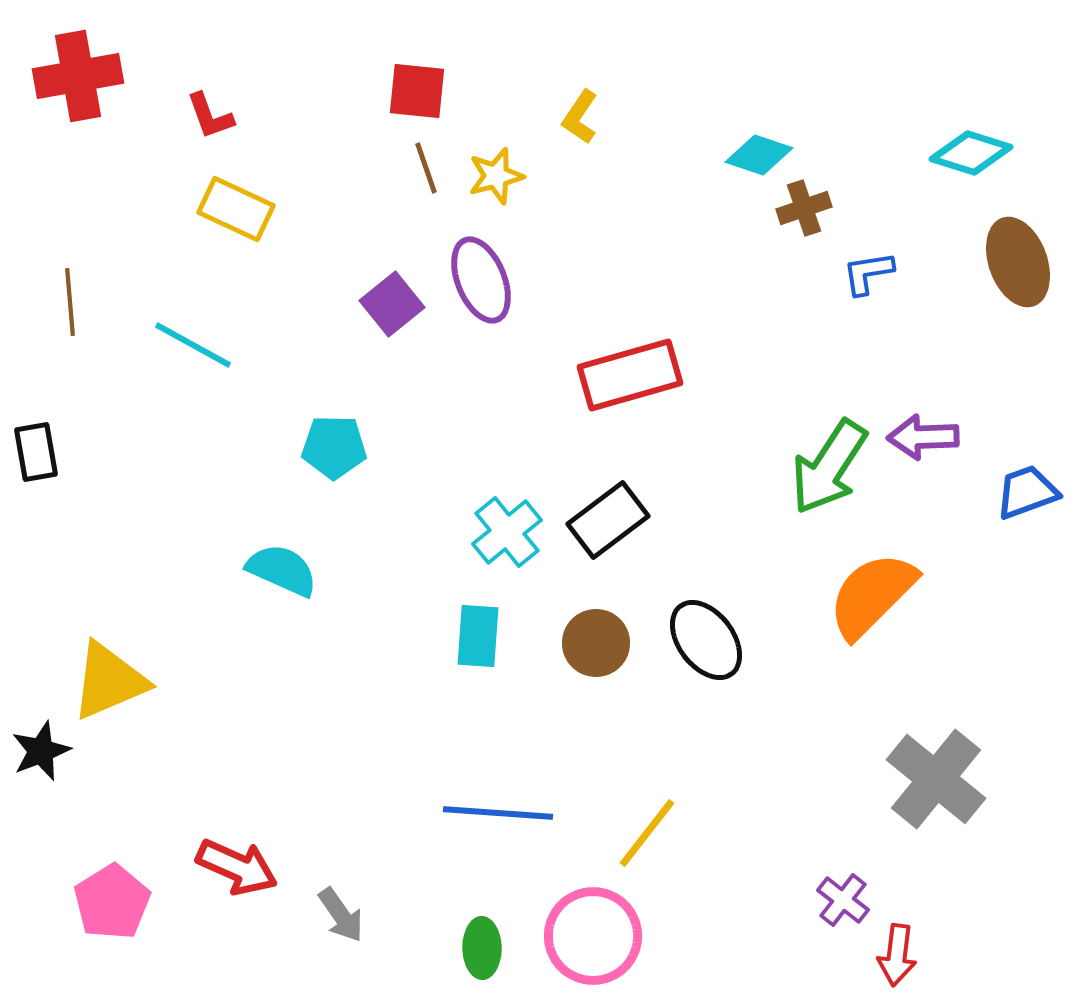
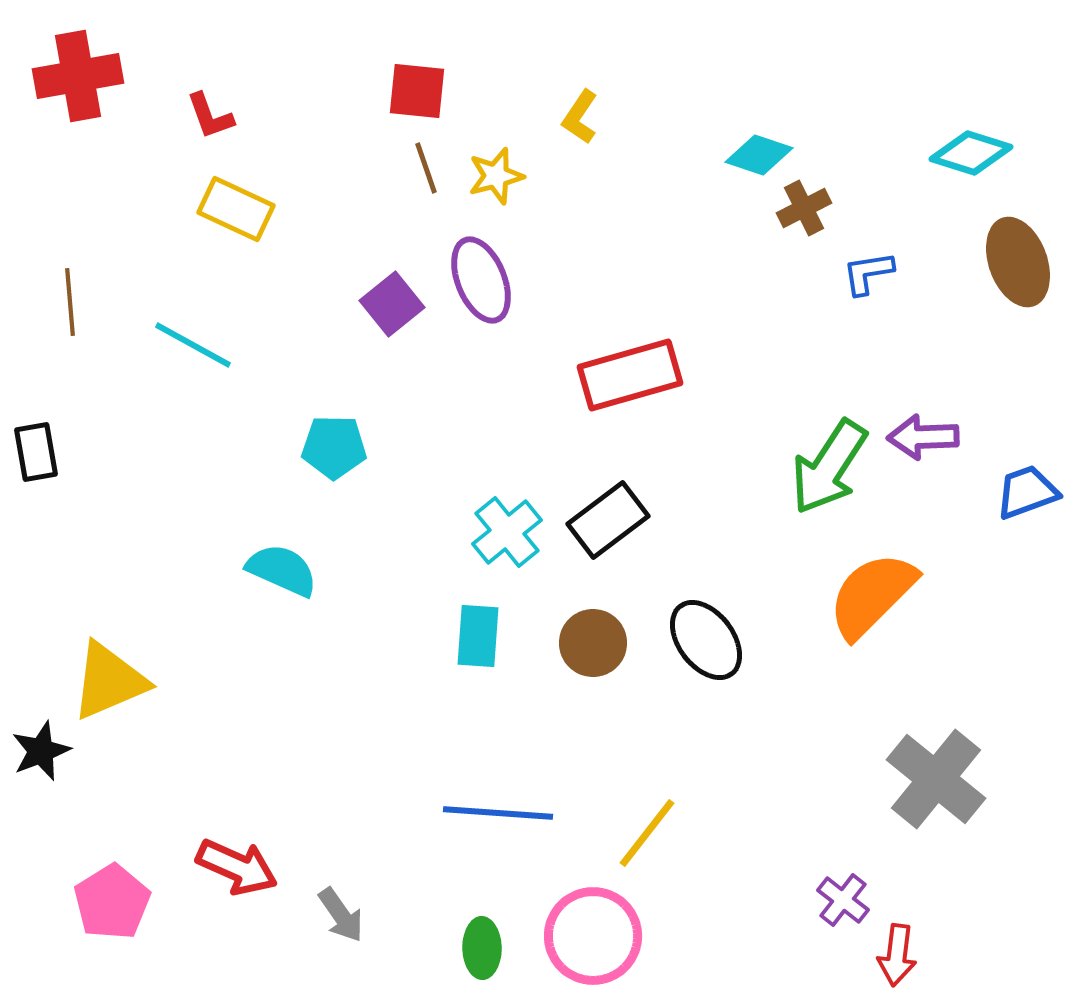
brown cross at (804, 208): rotated 8 degrees counterclockwise
brown circle at (596, 643): moved 3 px left
